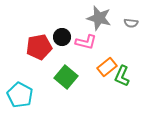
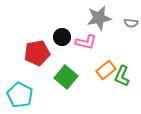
gray star: rotated 25 degrees counterclockwise
red pentagon: moved 2 px left, 6 px down
orange rectangle: moved 1 px left, 3 px down
